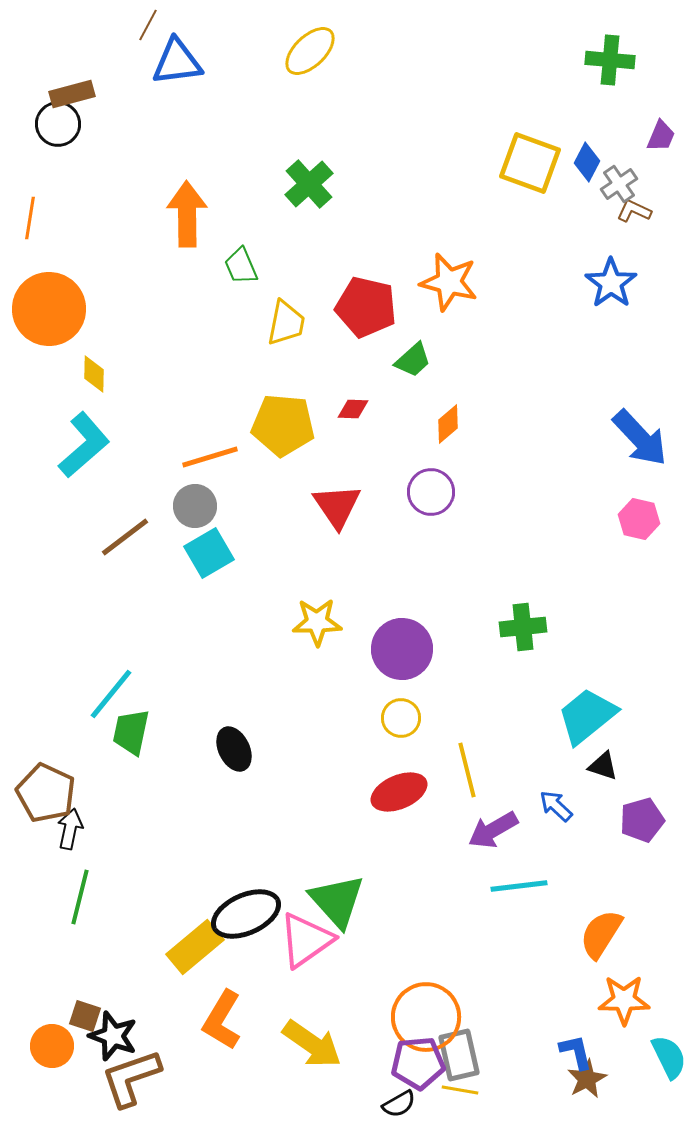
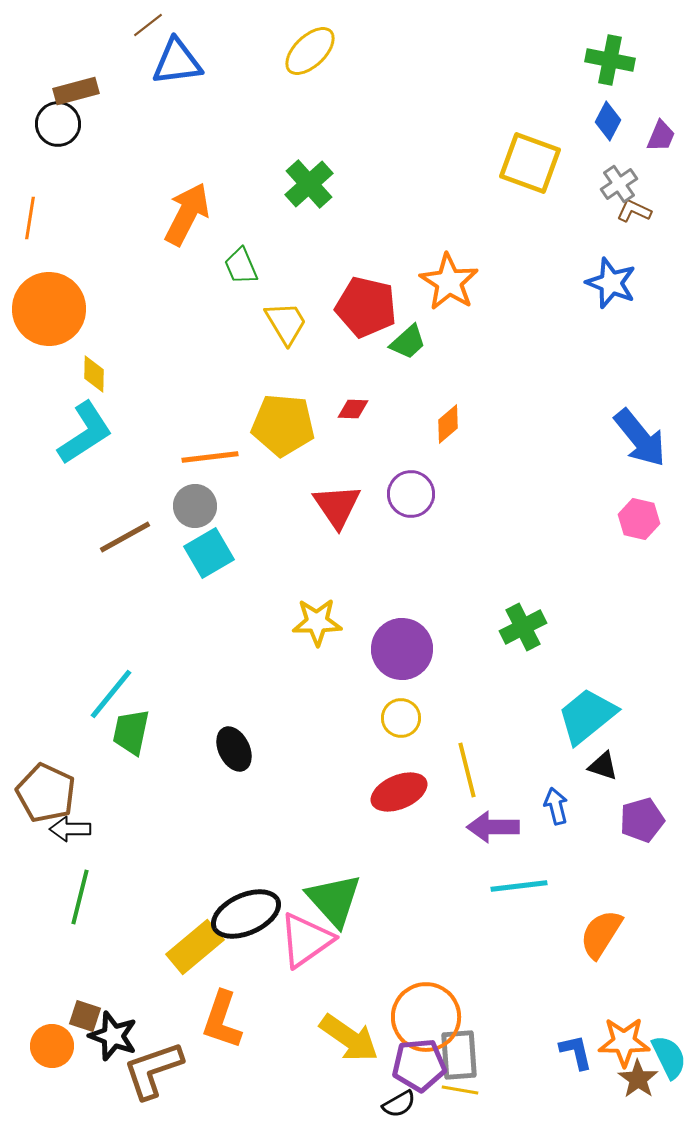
brown line at (148, 25): rotated 24 degrees clockwise
green cross at (610, 60): rotated 6 degrees clockwise
brown rectangle at (72, 94): moved 4 px right, 3 px up
blue diamond at (587, 162): moved 21 px right, 41 px up
orange arrow at (187, 214): rotated 28 degrees clockwise
orange star at (449, 282): rotated 18 degrees clockwise
blue star at (611, 283): rotated 15 degrees counterclockwise
yellow trapezoid at (286, 323): rotated 42 degrees counterclockwise
green trapezoid at (413, 360): moved 5 px left, 18 px up
blue arrow at (640, 438): rotated 4 degrees clockwise
cyan L-shape at (84, 445): moved 1 px right, 12 px up; rotated 8 degrees clockwise
orange line at (210, 457): rotated 10 degrees clockwise
purple circle at (431, 492): moved 20 px left, 2 px down
brown line at (125, 537): rotated 8 degrees clockwise
green cross at (523, 627): rotated 21 degrees counterclockwise
blue arrow at (556, 806): rotated 33 degrees clockwise
black arrow at (70, 829): rotated 102 degrees counterclockwise
purple arrow at (493, 830): moved 3 px up; rotated 30 degrees clockwise
green triangle at (337, 901): moved 3 px left, 1 px up
orange star at (624, 1000): moved 42 px down
orange L-shape at (222, 1020): rotated 12 degrees counterclockwise
yellow arrow at (312, 1044): moved 37 px right, 6 px up
gray rectangle at (459, 1055): rotated 9 degrees clockwise
purple pentagon at (418, 1063): moved 1 px right, 2 px down
brown L-shape at (131, 1078): moved 22 px right, 8 px up
brown star at (587, 1079): moved 51 px right; rotated 9 degrees counterclockwise
